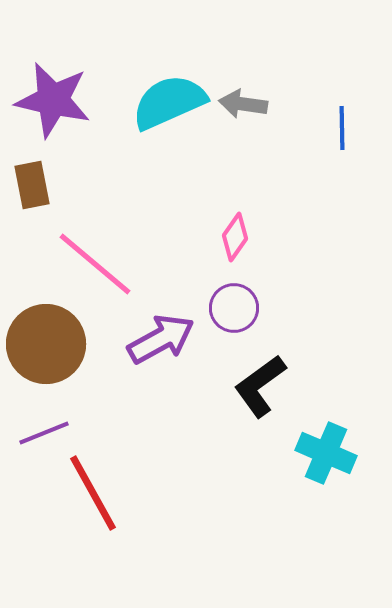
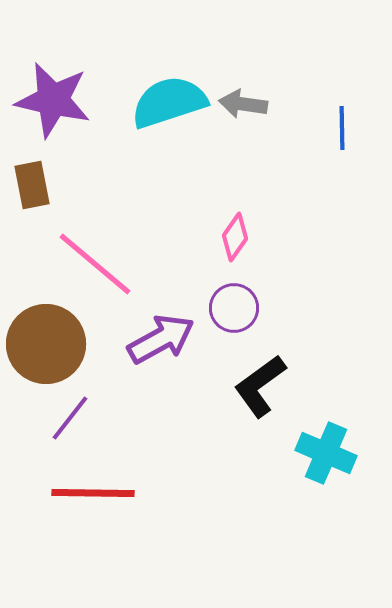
cyan semicircle: rotated 6 degrees clockwise
purple line: moved 26 px right, 15 px up; rotated 30 degrees counterclockwise
red line: rotated 60 degrees counterclockwise
